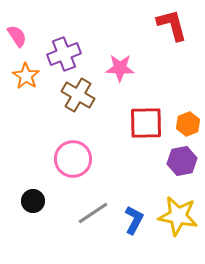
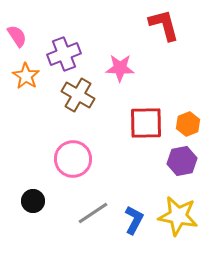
red L-shape: moved 8 px left
